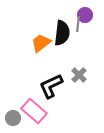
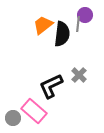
black semicircle: moved 1 px down
orange trapezoid: moved 2 px right, 18 px up
